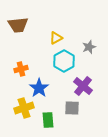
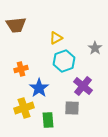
brown trapezoid: moved 2 px left
gray star: moved 6 px right, 1 px down; rotated 16 degrees counterclockwise
cyan hexagon: rotated 10 degrees clockwise
